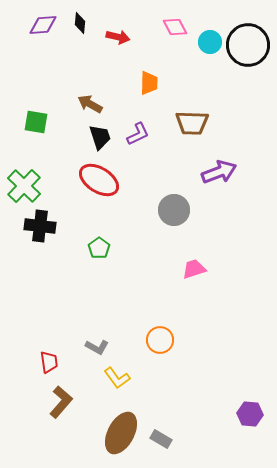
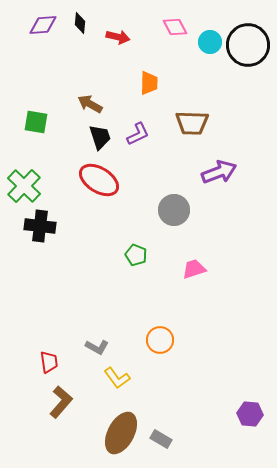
green pentagon: moved 37 px right, 7 px down; rotated 15 degrees counterclockwise
